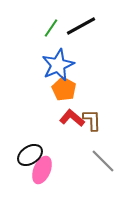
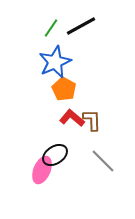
blue star: moved 3 px left, 3 px up
black ellipse: moved 25 px right
